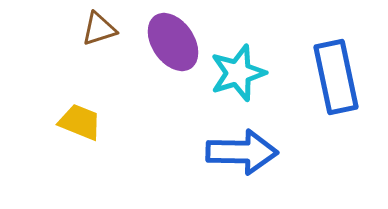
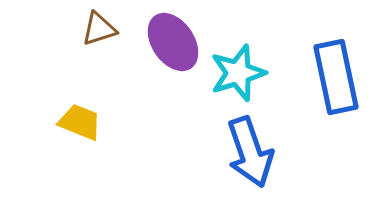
blue arrow: moved 8 px right; rotated 70 degrees clockwise
